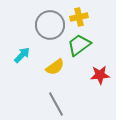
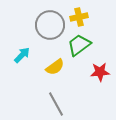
red star: moved 3 px up
